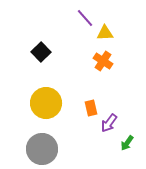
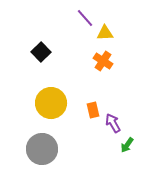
yellow circle: moved 5 px right
orange rectangle: moved 2 px right, 2 px down
purple arrow: moved 4 px right; rotated 114 degrees clockwise
green arrow: moved 2 px down
